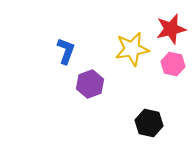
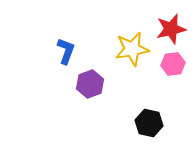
pink hexagon: rotated 20 degrees counterclockwise
